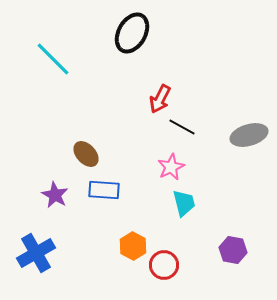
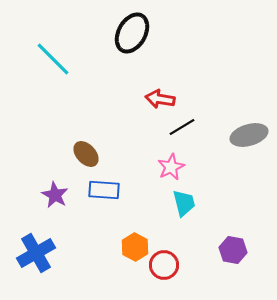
red arrow: rotated 72 degrees clockwise
black line: rotated 60 degrees counterclockwise
orange hexagon: moved 2 px right, 1 px down
